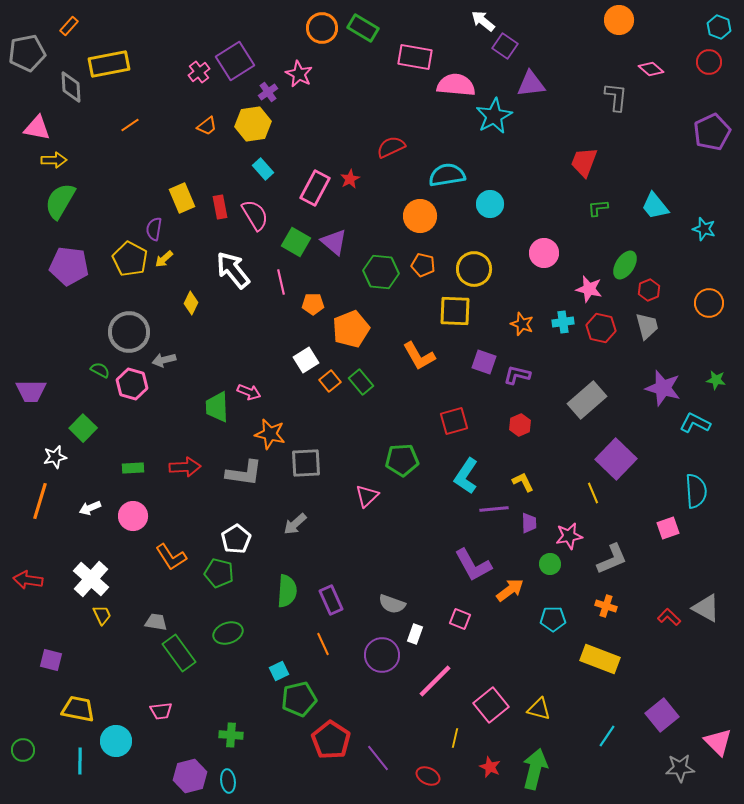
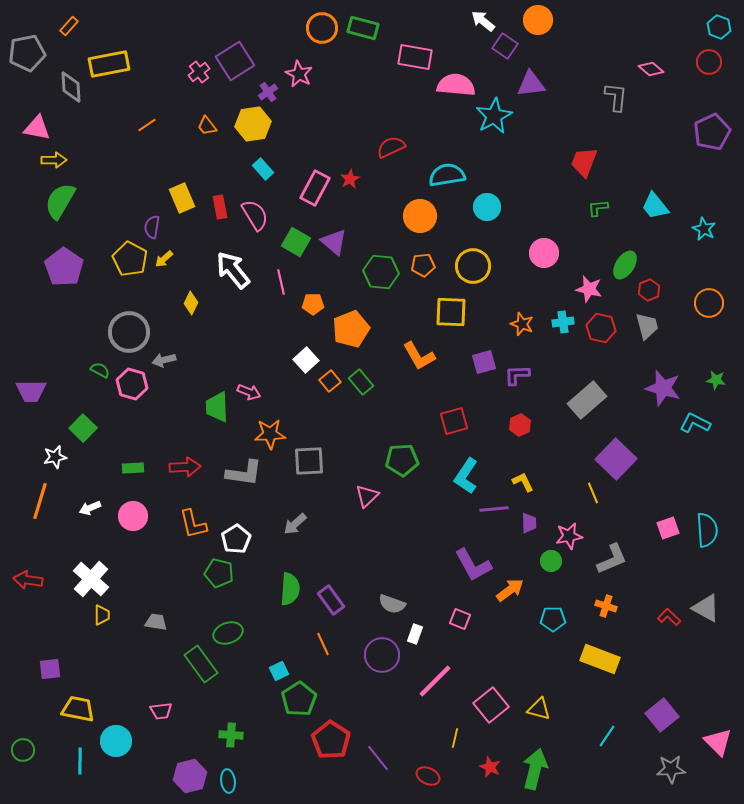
orange circle at (619, 20): moved 81 px left
green rectangle at (363, 28): rotated 16 degrees counterclockwise
orange line at (130, 125): moved 17 px right
orange trapezoid at (207, 126): rotated 90 degrees clockwise
cyan circle at (490, 204): moved 3 px left, 3 px down
purple semicircle at (154, 229): moved 2 px left, 2 px up
cyan star at (704, 229): rotated 10 degrees clockwise
orange pentagon at (423, 265): rotated 20 degrees counterclockwise
purple pentagon at (69, 266): moved 5 px left, 1 px down; rotated 27 degrees clockwise
yellow circle at (474, 269): moved 1 px left, 3 px up
yellow square at (455, 311): moved 4 px left, 1 px down
white square at (306, 360): rotated 10 degrees counterclockwise
purple square at (484, 362): rotated 35 degrees counterclockwise
purple L-shape at (517, 375): rotated 16 degrees counterclockwise
orange star at (270, 434): rotated 16 degrees counterclockwise
gray square at (306, 463): moved 3 px right, 2 px up
cyan semicircle at (696, 491): moved 11 px right, 39 px down
orange L-shape at (171, 557): moved 22 px right, 33 px up; rotated 20 degrees clockwise
green circle at (550, 564): moved 1 px right, 3 px up
green semicircle at (287, 591): moved 3 px right, 2 px up
purple rectangle at (331, 600): rotated 12 degrees counterclockwise
yellow trapezoid at (102, 615): rotated 25 degrees clockwise
green rectangle at (179, 653): moved 22 px right, 11 px down
purple square at (51, 660): moved 1 px left, 9 px down; rotated 20 degrees counterclockwise
green pentagon at (299, 699): rotated 20 degrees counterclockwise
gray star at (680, 768): moved 9 px left, 1 px down
